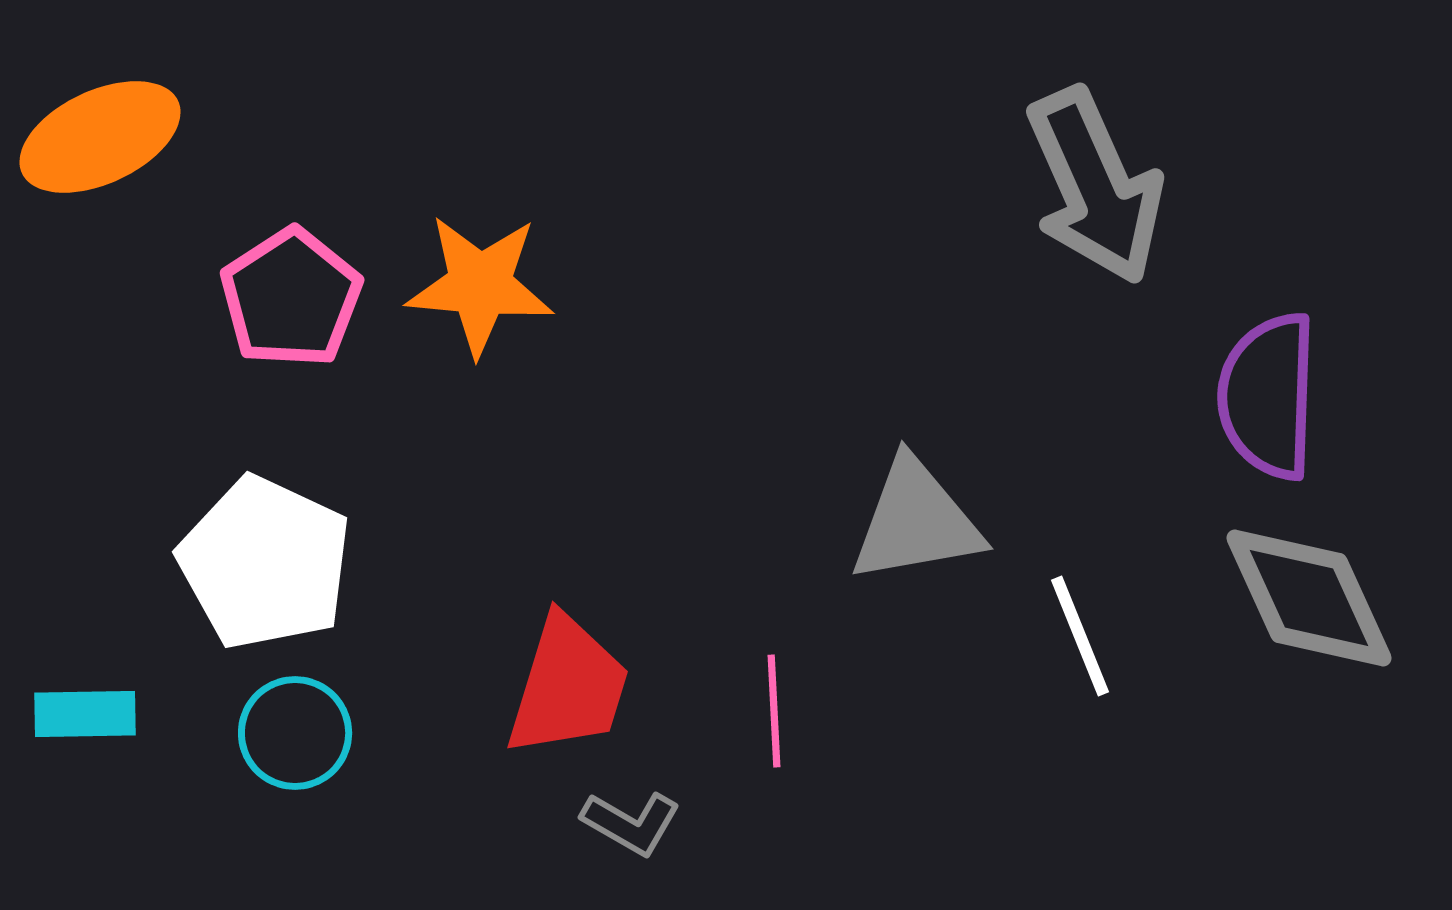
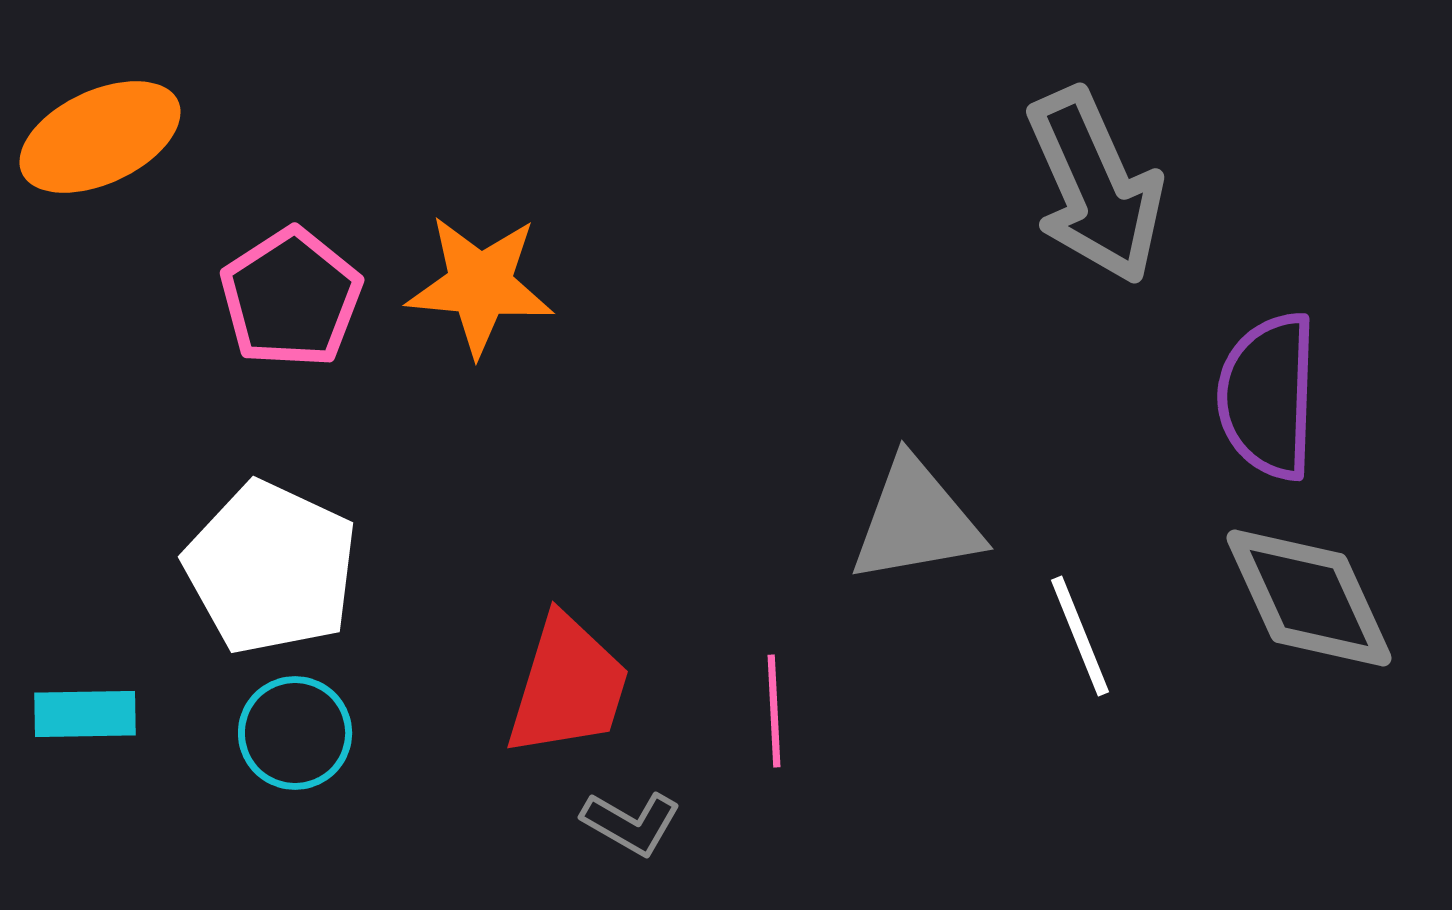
white pentagon: moved 6 px right, 5 px down
